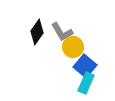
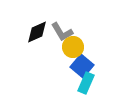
black diamond: rotated 30 degrees clockwise
blue square: moved 3 px left
